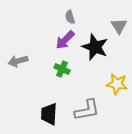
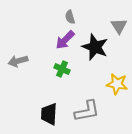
gray L-shape: moved 1 px down
